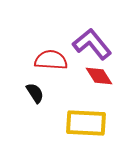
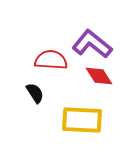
purple L-shape: rotated 12 degrees counterclockwise
yellow rectangle: moved 4 px left, 3 px up
